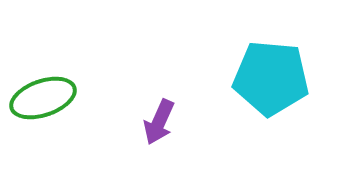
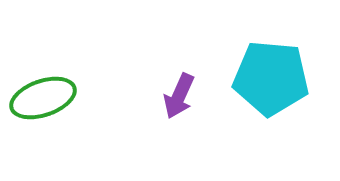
purple arrow: moved 20 px right, 26 px up
